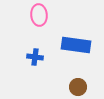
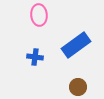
blue rectangle: rotated 44 degrees counterclockwise
